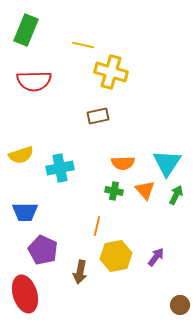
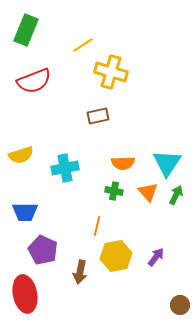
yellow line: rotated 45 degrees counterclockwise
red semicircle: rotated 20 degrees counterclockwise
cyan cross: moved 5 px right
orange triangle: moved 3 px right, 2 px down
red ellipse: rotated 6 degrees clockwise
